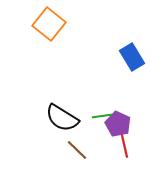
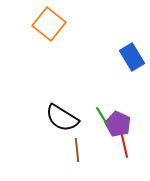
green line: rotated 66 degrees clockwise
brown line: rotated 40 degrees clockwise
